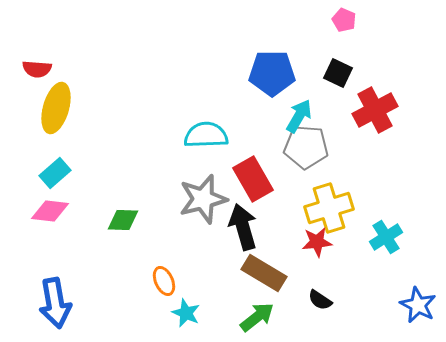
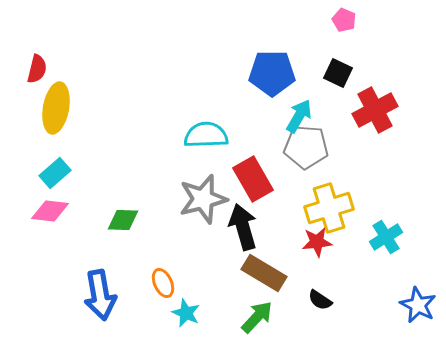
red semicircle: rotated 80 degrees counterclockwise
yellow ellipse: rotated 6 degrees counterclockwise
orange ellipse: moved 1 px left, 2 px down
blue arrow: moved 45 px right, 8 px up
green arrow: rotated 9 degrees counterclockwise
